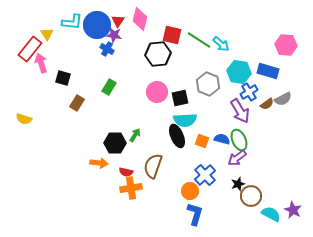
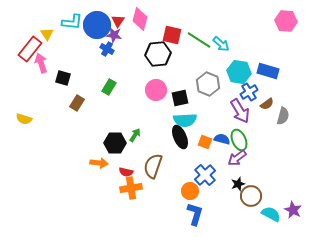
pink hexagon at (286, 45): moved 24 px up
pink circle at (157, 92): moved 1 px left, 2 px up
gray semicircle at (283, 99): moved 17 px down; rotated 48 degrees counterclockwise
black ellipse at (177, 136): moved 3 px right, 1 px down
orange square at (202, 141): moved 3 px right, 1 px down
